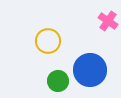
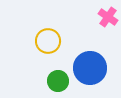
pink cross: moved 4 px up
blue circle: moved 2 px up
